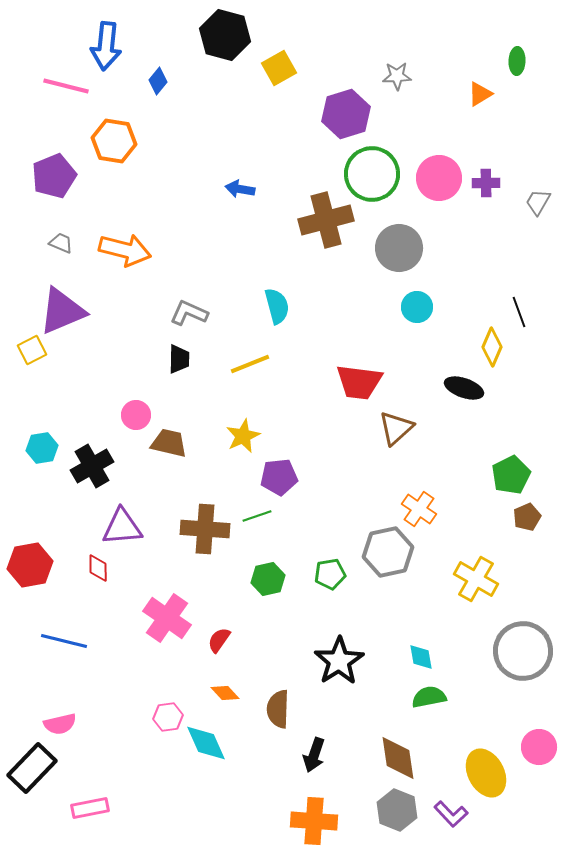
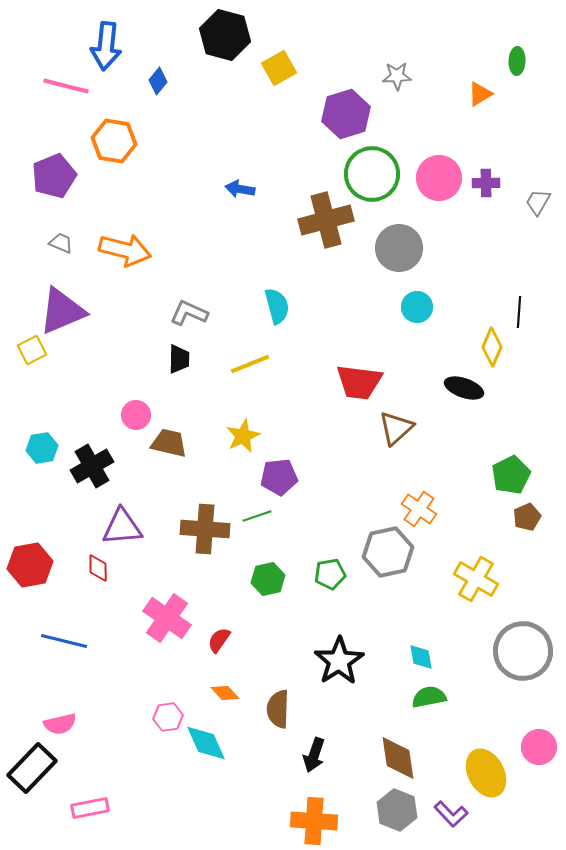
black line at (519, 312): rotated 24 degrees clockwise
